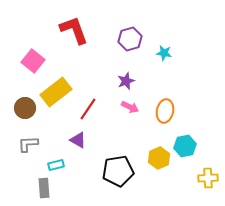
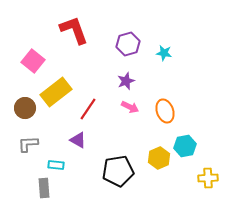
purple hexagon: moved 2 px left, 5 px down
orange ellipse: rotated 30 degrees counterclockwise
cyan rectangle: rotated 21 degrees clockwise
